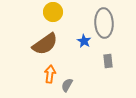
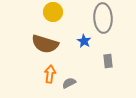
gray ellipse: moved 1 px left, 5 px up
brown semicircle: rotated 52 degrees clockwise
gray semicircle: moved 2 px right, 2 px up; rotated 32 degrees clockwise
